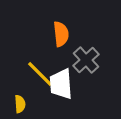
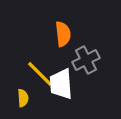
orange semicircle: moved 2 px right
gray cross: rotated 16 degrees clockwise
yellow semicircle: moved 3 px right, 6 px up
